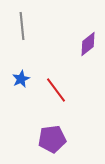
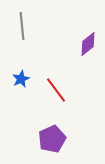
purple pentagon: rotated 16 degrees counterclockwise
